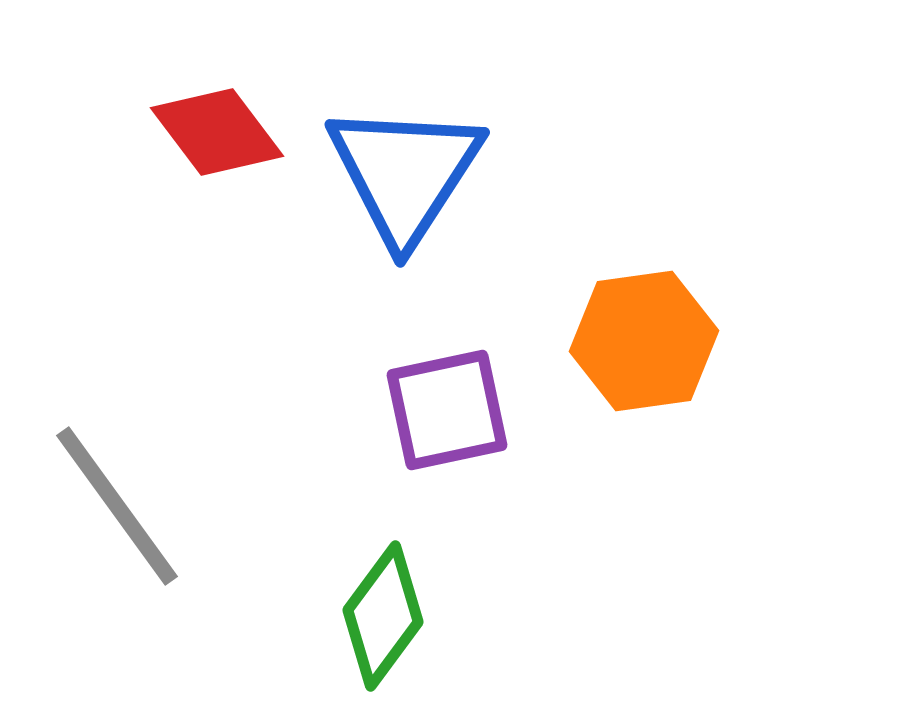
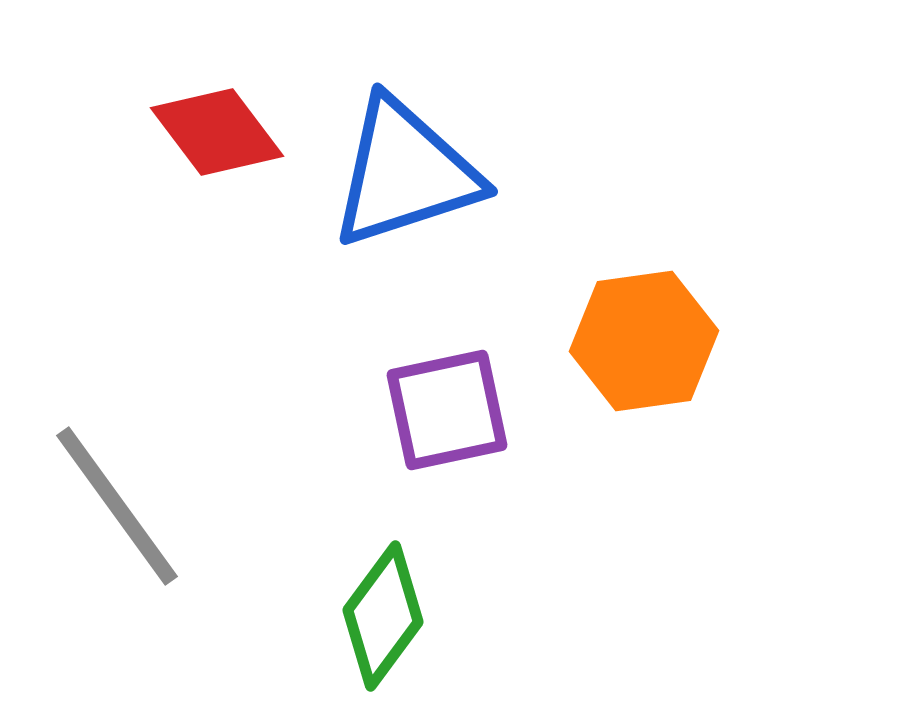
blue triangle: rotated 39 degrees clockwise
